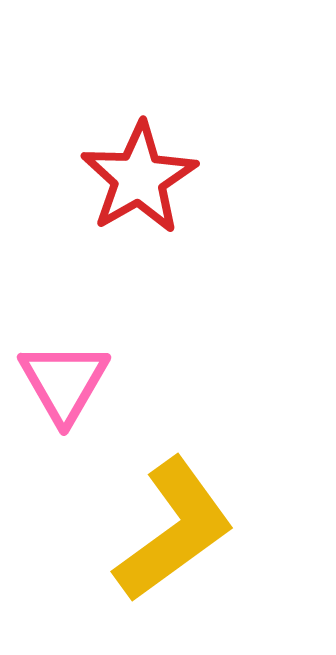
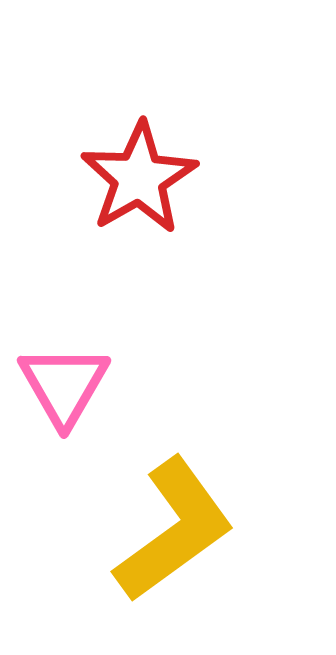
pink triangle: moved 3 px down
